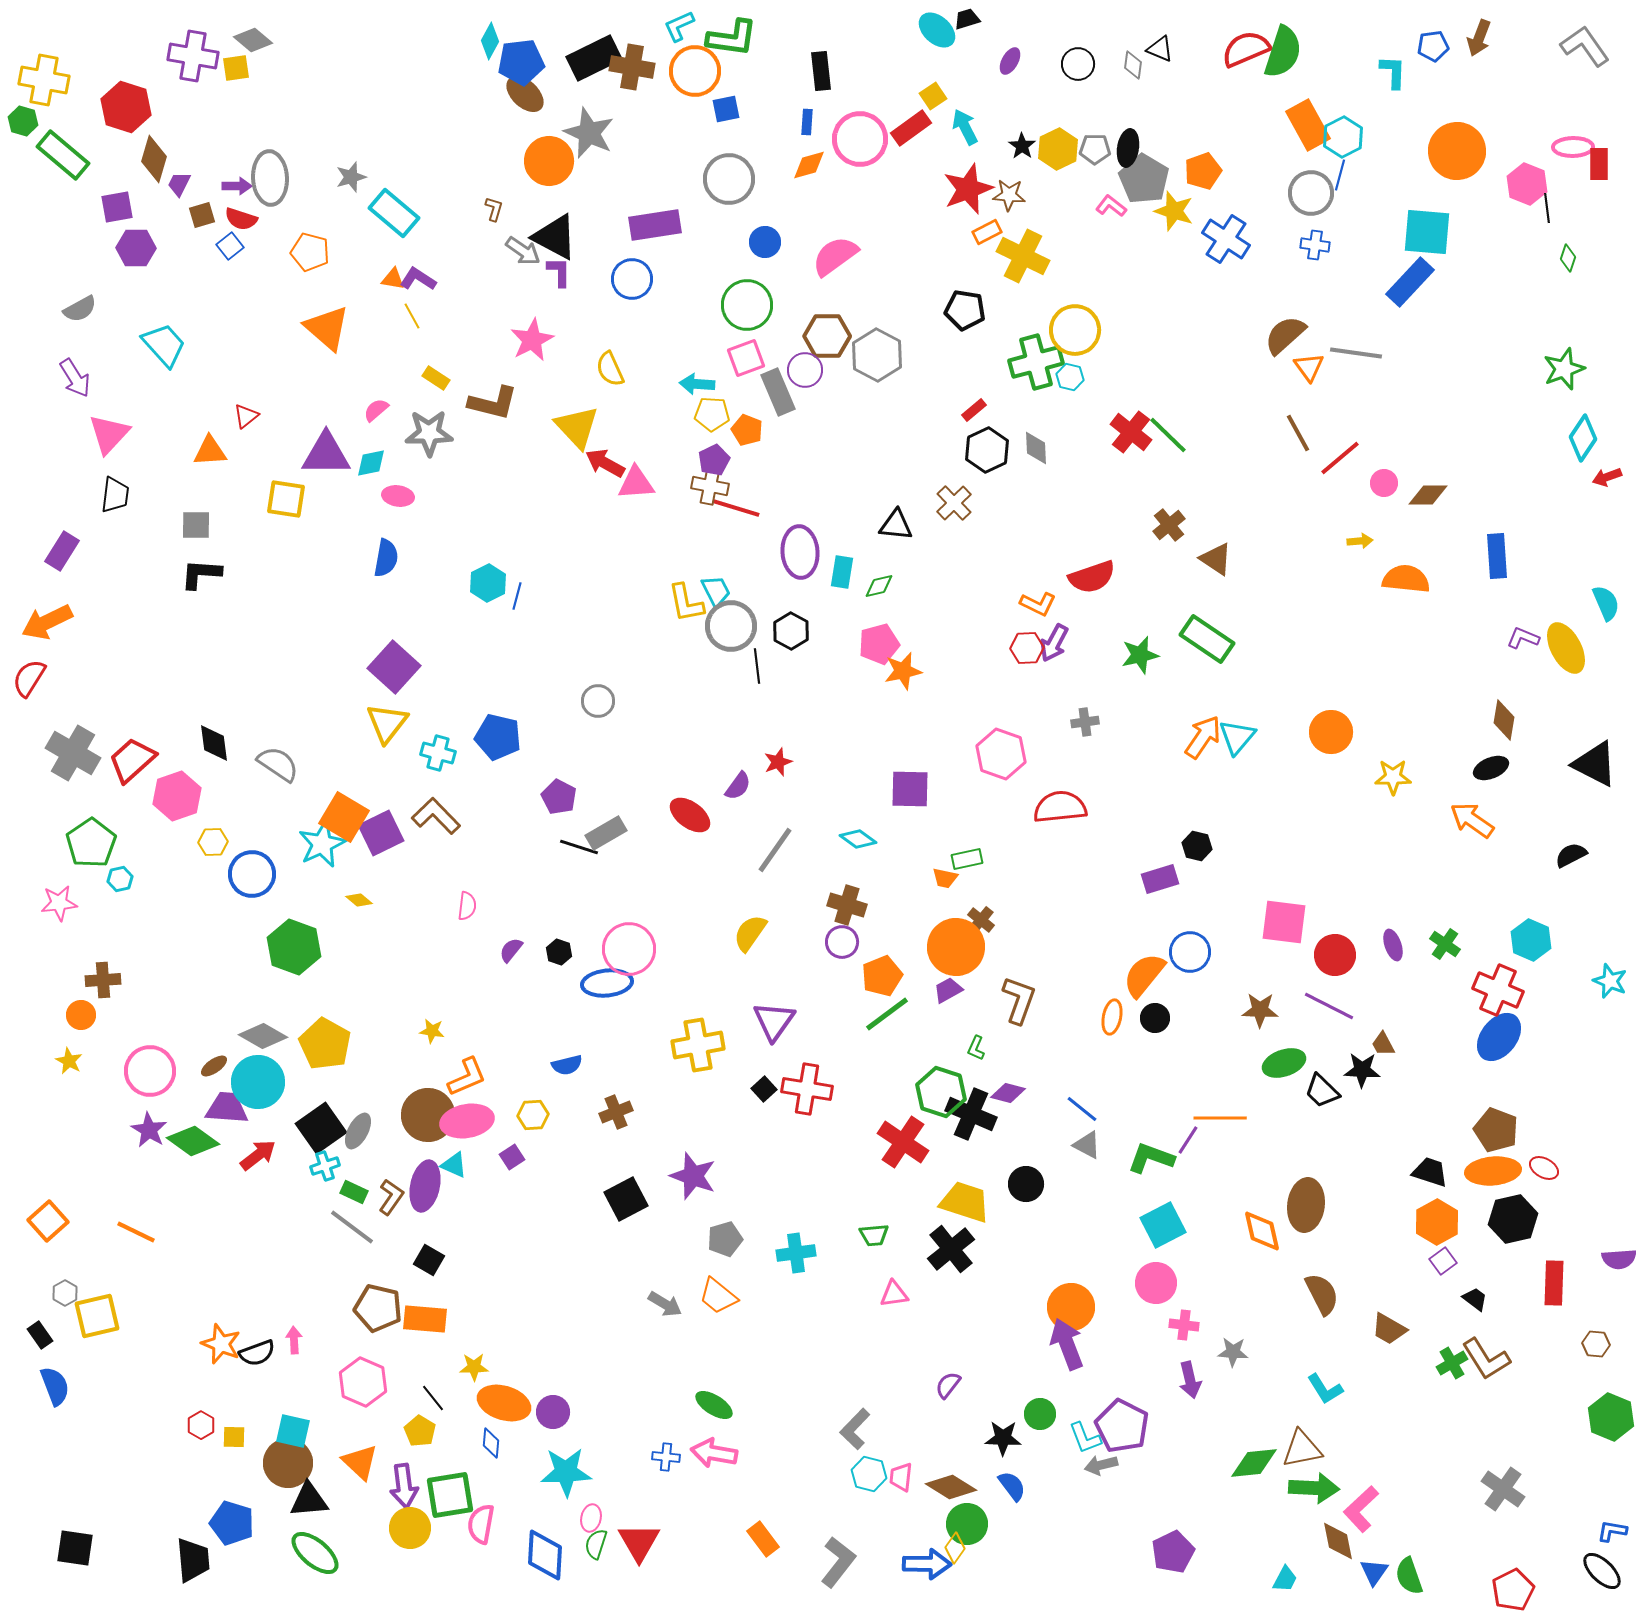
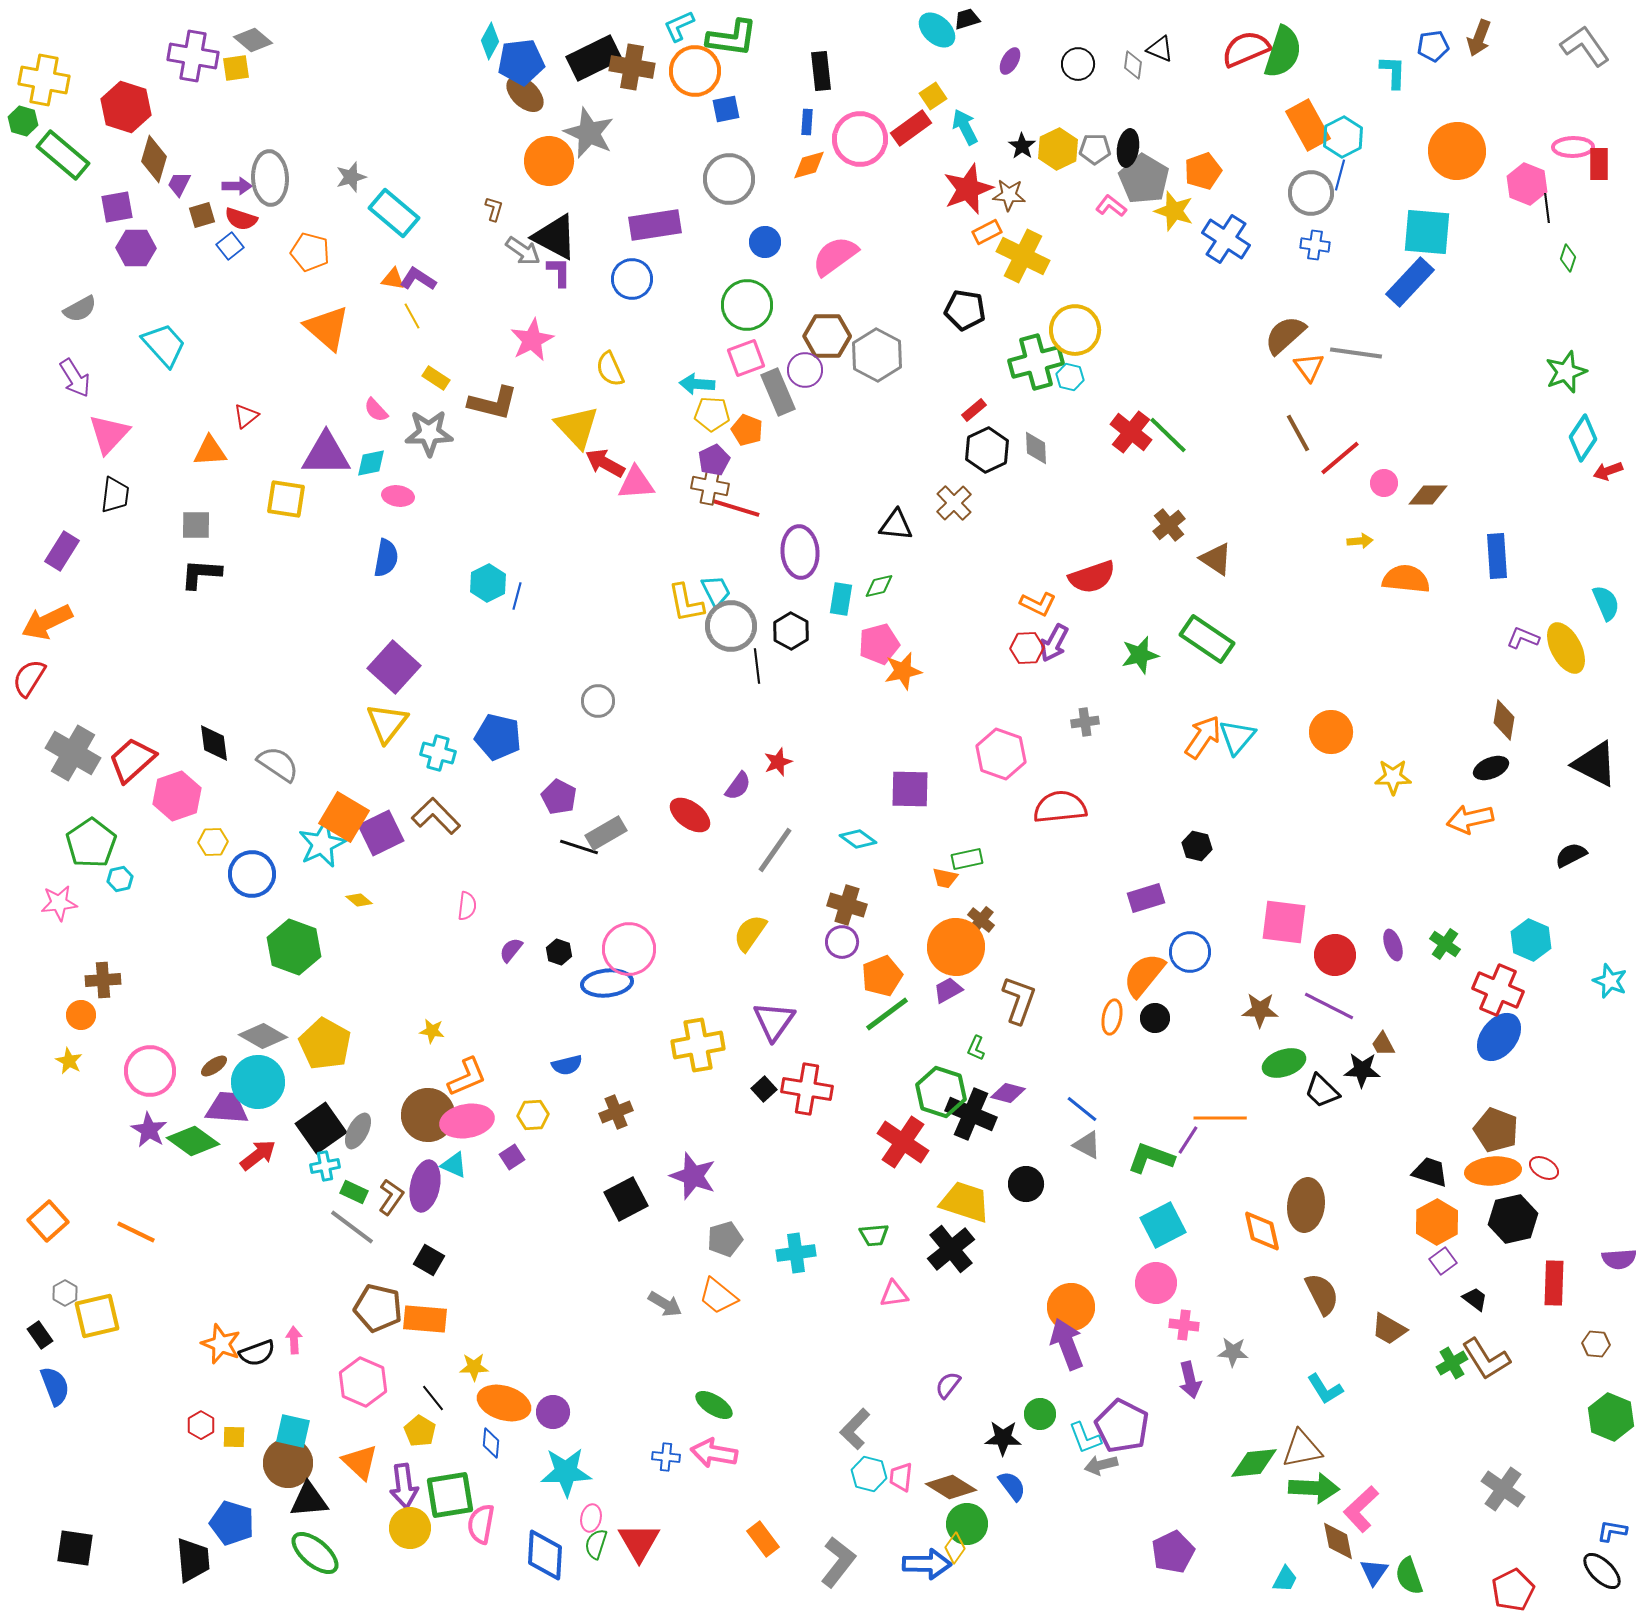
green star at (1564, 369): moved 2 px right, 3 px down
pink semicircle at (376, 410): rotated 92 degrees counterclockwise
red arrow at (1607, 477): moved 1 px right, 6 px up
cyan rectangle at (842, 572): moved 1 px left, 27 px down
orange arrow at (1472, 820): moved 2 px left, 1 px up; rotated 48 degrees counterclockwise
purple rectangle at (1160, 879): moved 14 px left, 19 px down
cyan cross at (325, 1166): rotated 8 degrees clockwise
